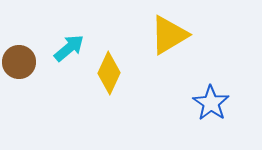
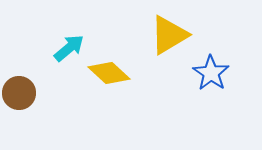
brown circle: moved 31 px down
yellow diamond: rotated 72 degrees counterclockwise
blue star: moved 30 px up
